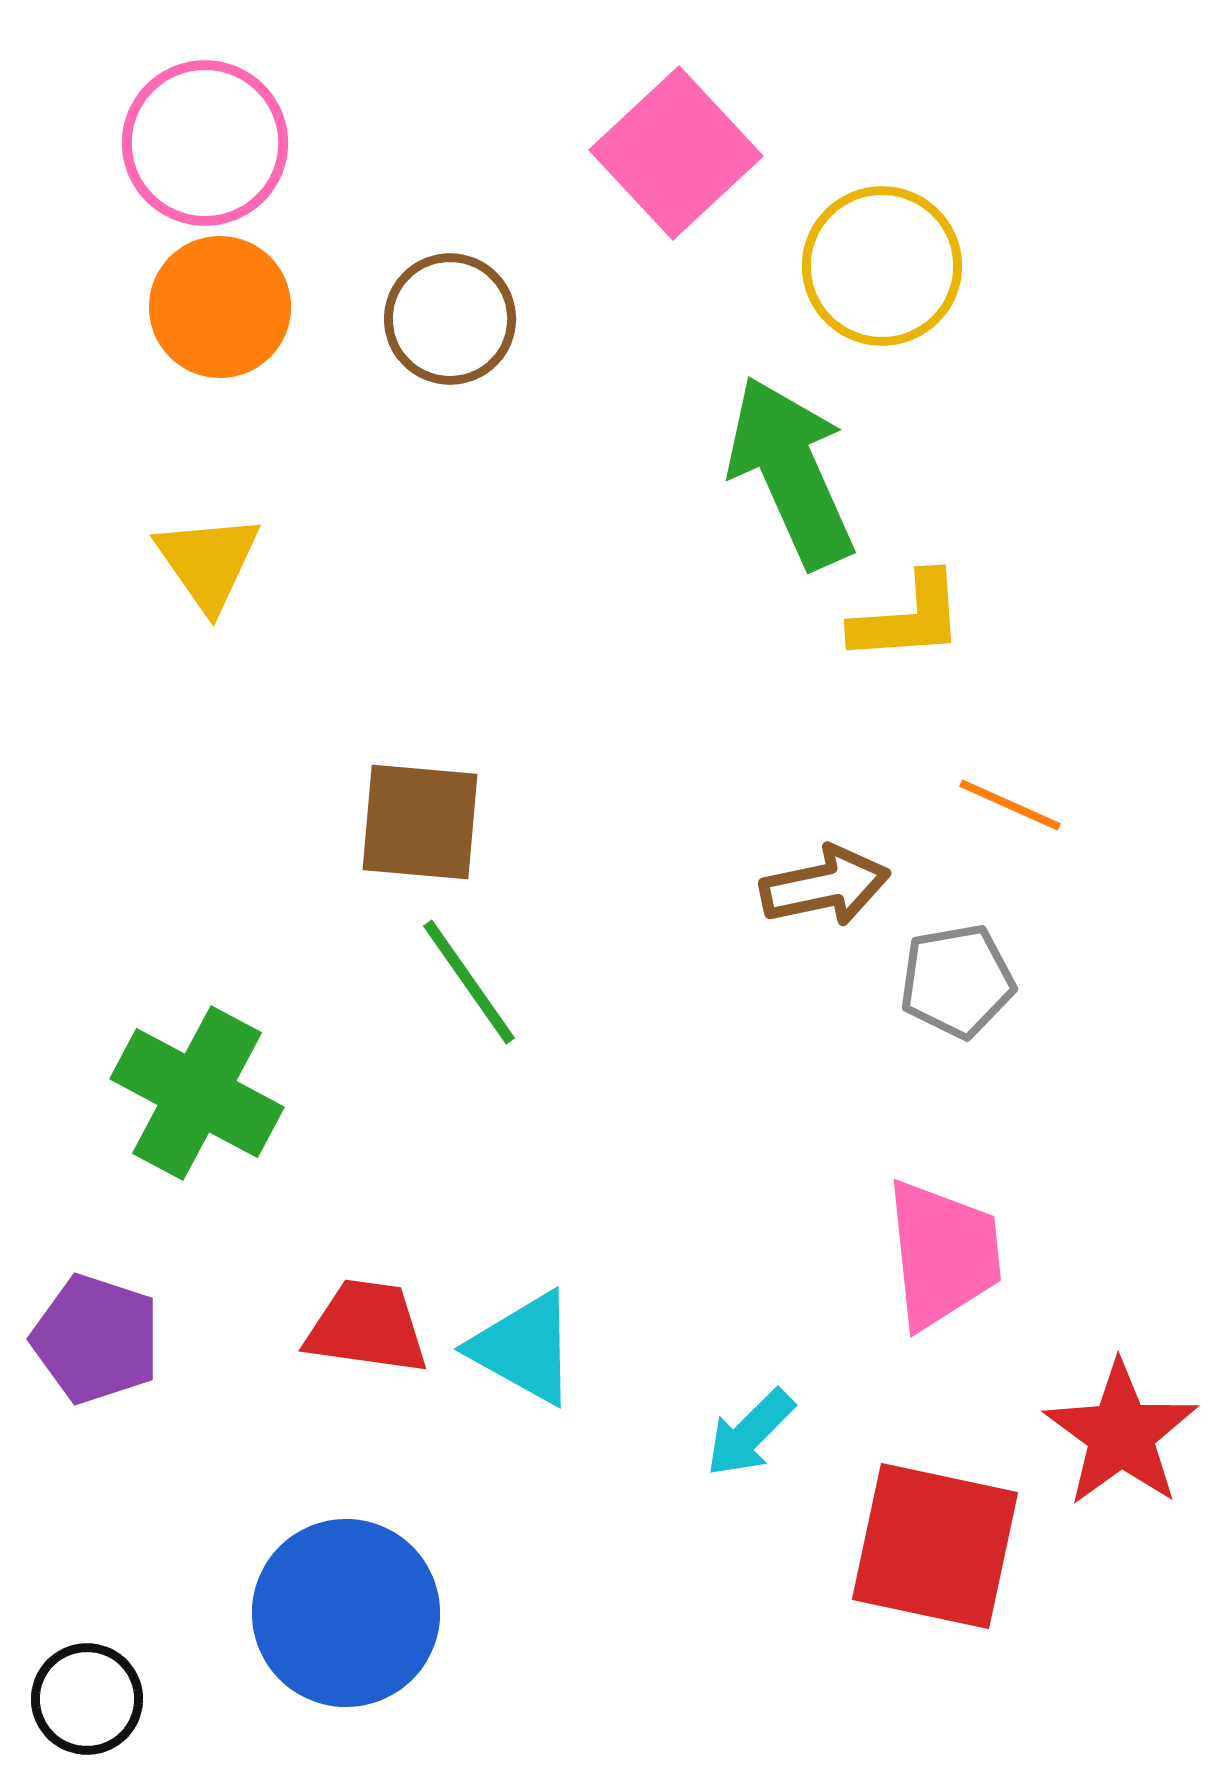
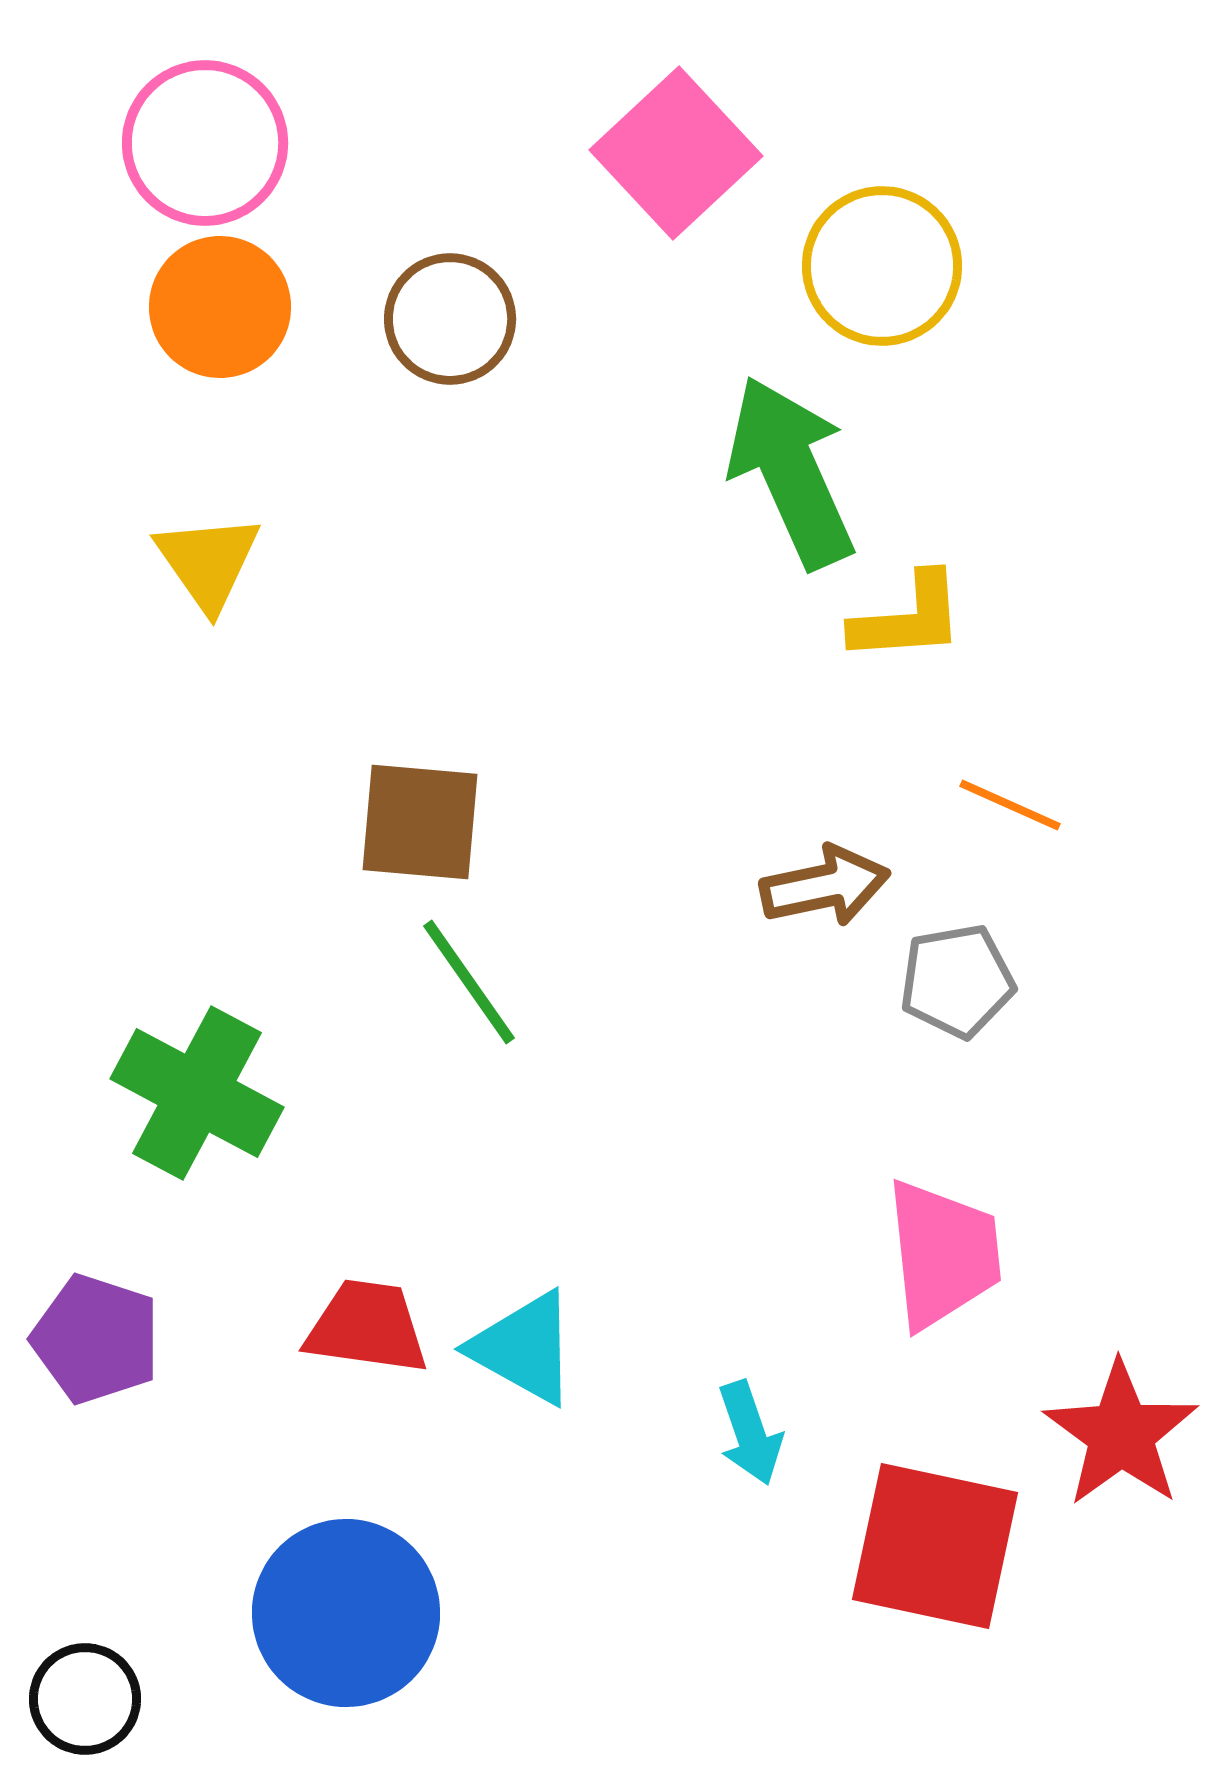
cyan arrow: rotated 64 degrees counterclockwise
black circle: moved 2 px left
